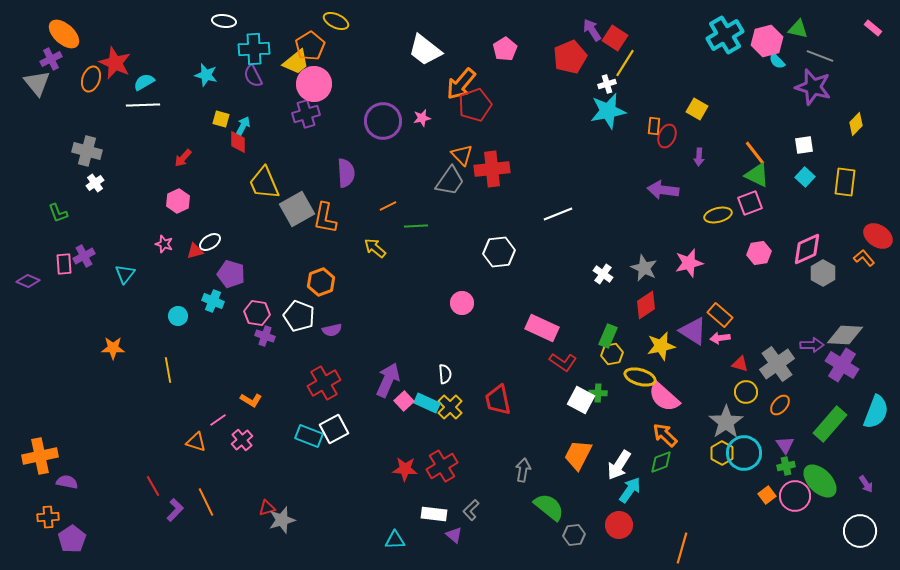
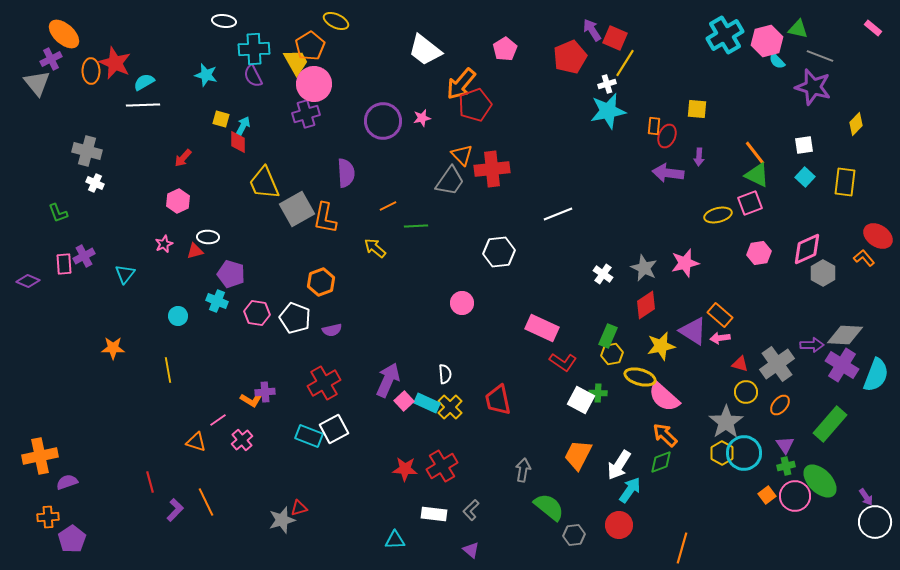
red square at (615, 38): rotated 10 degrees counterclockwise
yellow trapezoid at (296, 62): rotated 80 degrees counterclockwise
orange ellipse at (91, 79): moved 8 px up; rotated 20 degrees counterclockwise
yellow square at (697, 109): rotated 25 degrees counterclockwise
white cross at (95, 183): rotated 30 degrees counterclockwise
purple arrow at (663, 190): moved 5 px right, 17 px up
white ellipse at (210, 242): moved 2 px left, 5 px up; rotated 35 degrees clockwise
pink star at (164, 244): rotated 30 degrees clockwise
pink star at (689, 263): moved 4 px left
cyan cross at (213, 301): moved 4 px right
white pentagon at (299, 316): moved 4 px left, 2 px down
purple cross at (265, 336): moved 56 px down; rotated 24 degrees counterclockwise
cyan semicircle at (876, 412): moved 37 px up
purple semicircle at (67, 482): rotated 30 degrees counterclockwise
purple arrow at (866, 484): moved 13 px down
red line at (153, 486): moved 3 px left, 4 px up; rotated 15 degrees clockwise
red triangle at (267, 508): moved 32 px right
white circle at (860, 531): moved 15 px right, 9 px up
purple triangle at (454, 535): moved 17 px right, 15 px down
